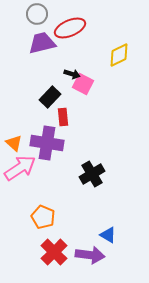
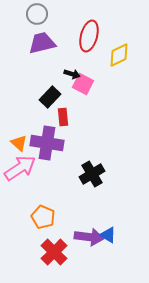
red ellipse: moved 19 px right, 8 px down; rotated 52 degrees counterclockwise
orange triangle: moved 5 px right
purple arrow: moved 1 px left, 18 px up
